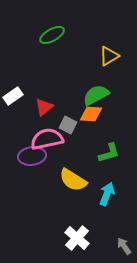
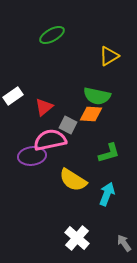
green semicircle: moved 1 px right, 1 px down; rotated 140 degrees counterclockwise
pink semicircle: moved 3 px right, 1 px down
gray arrow: moved 3 px up
